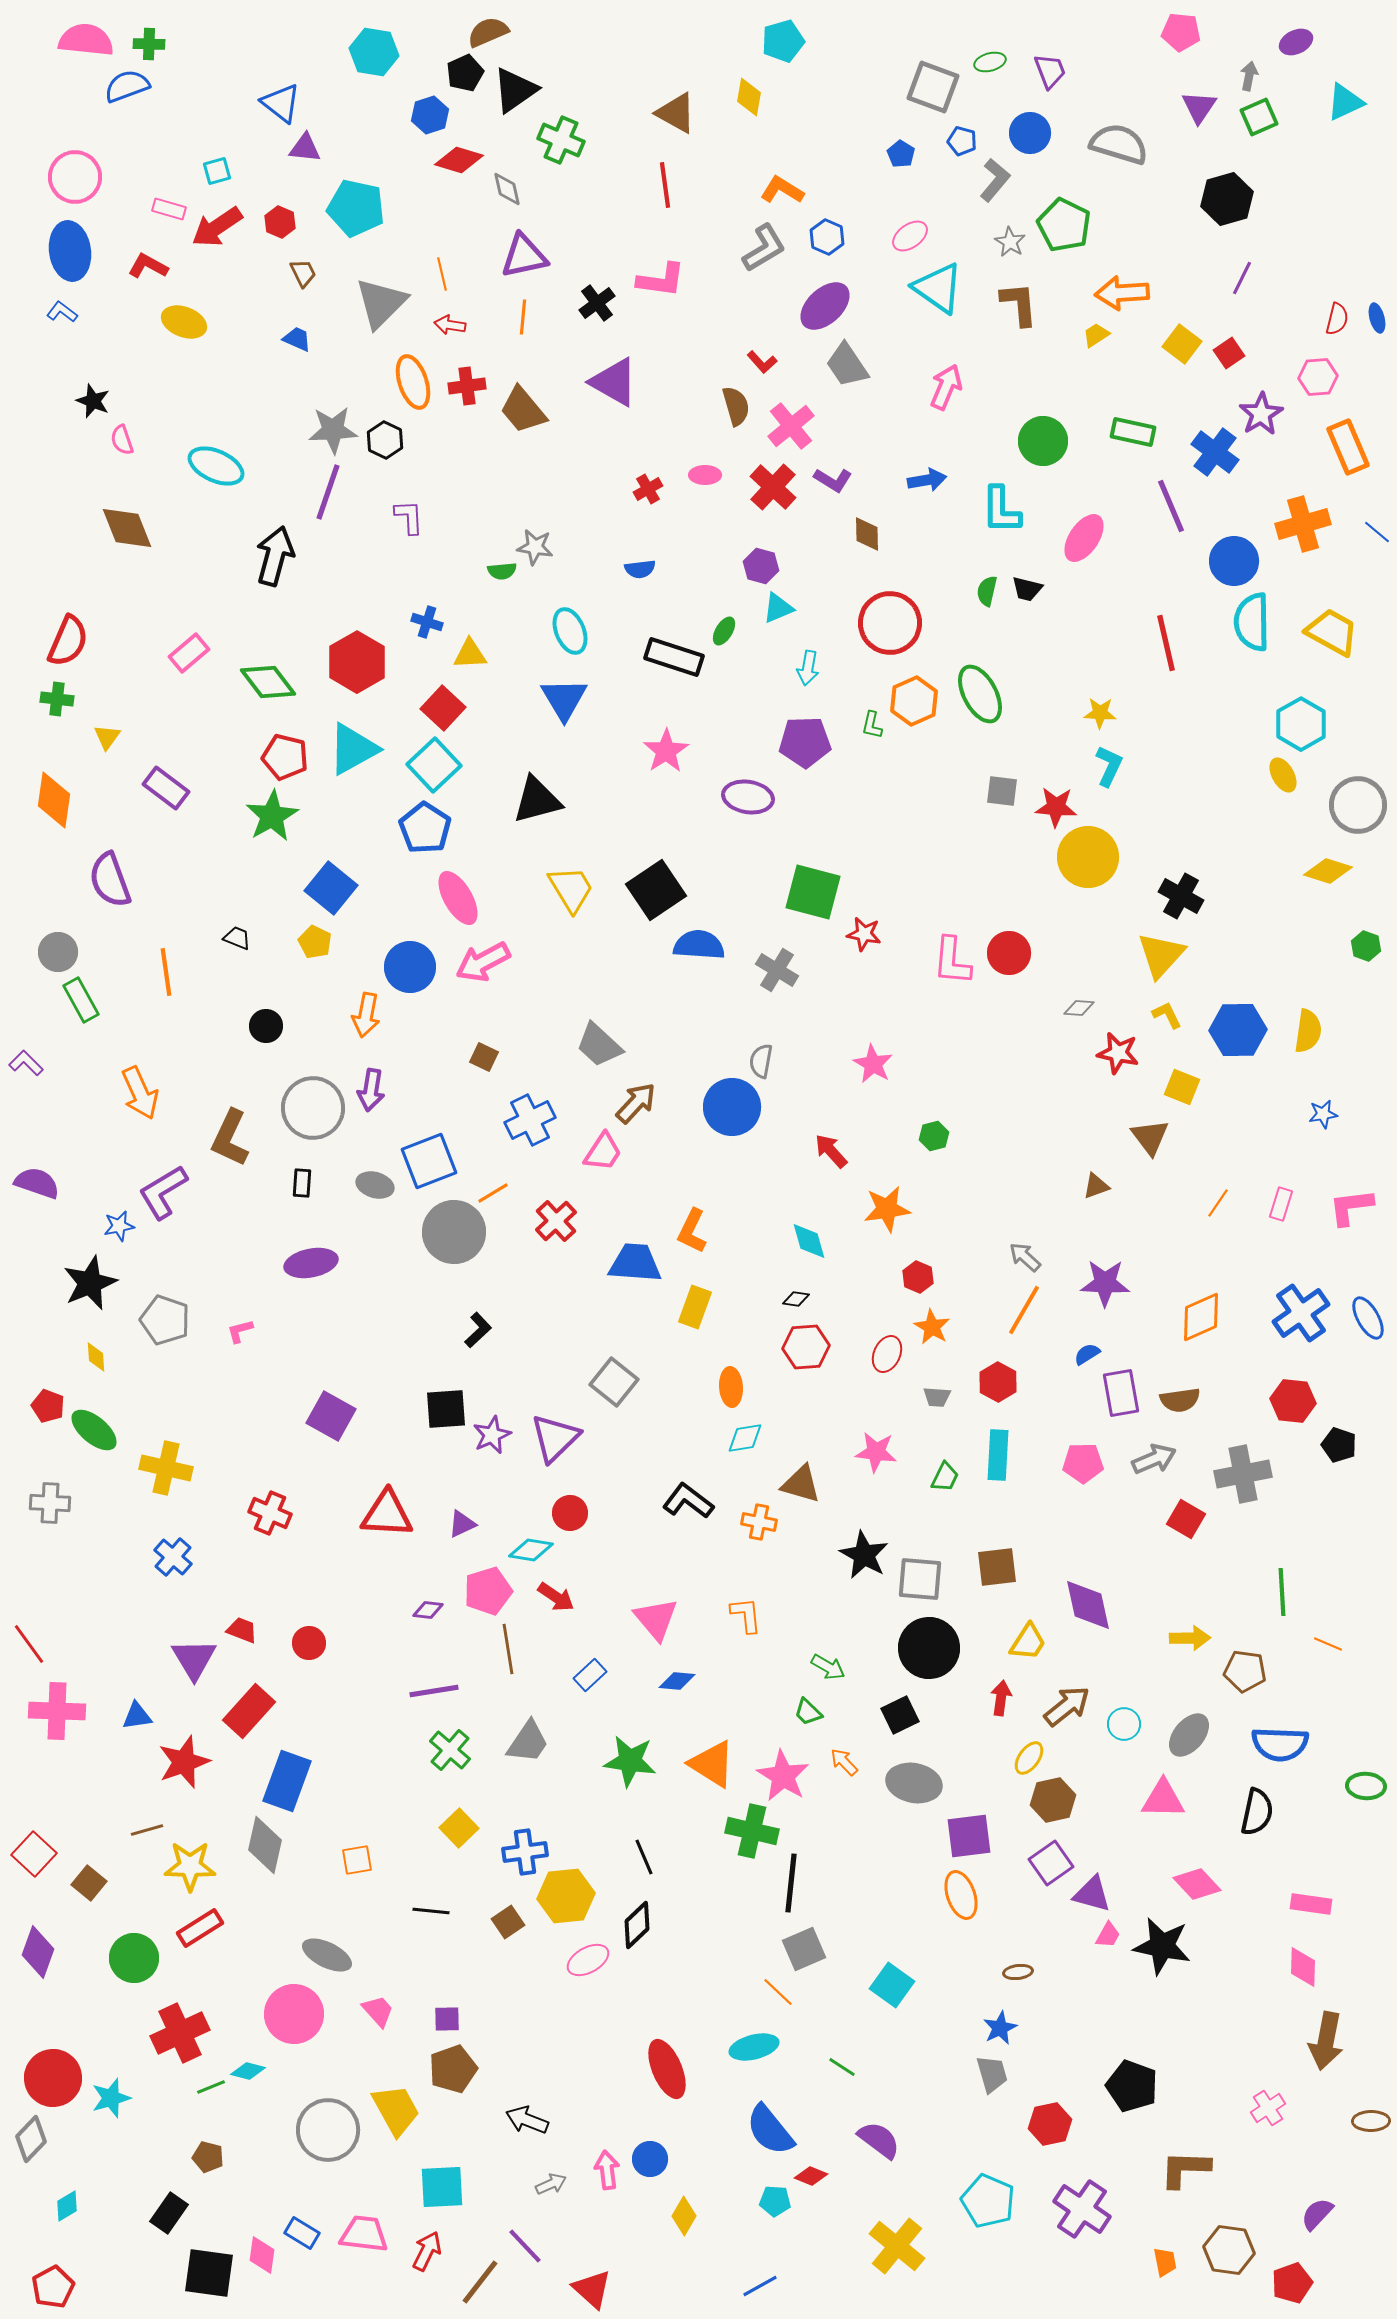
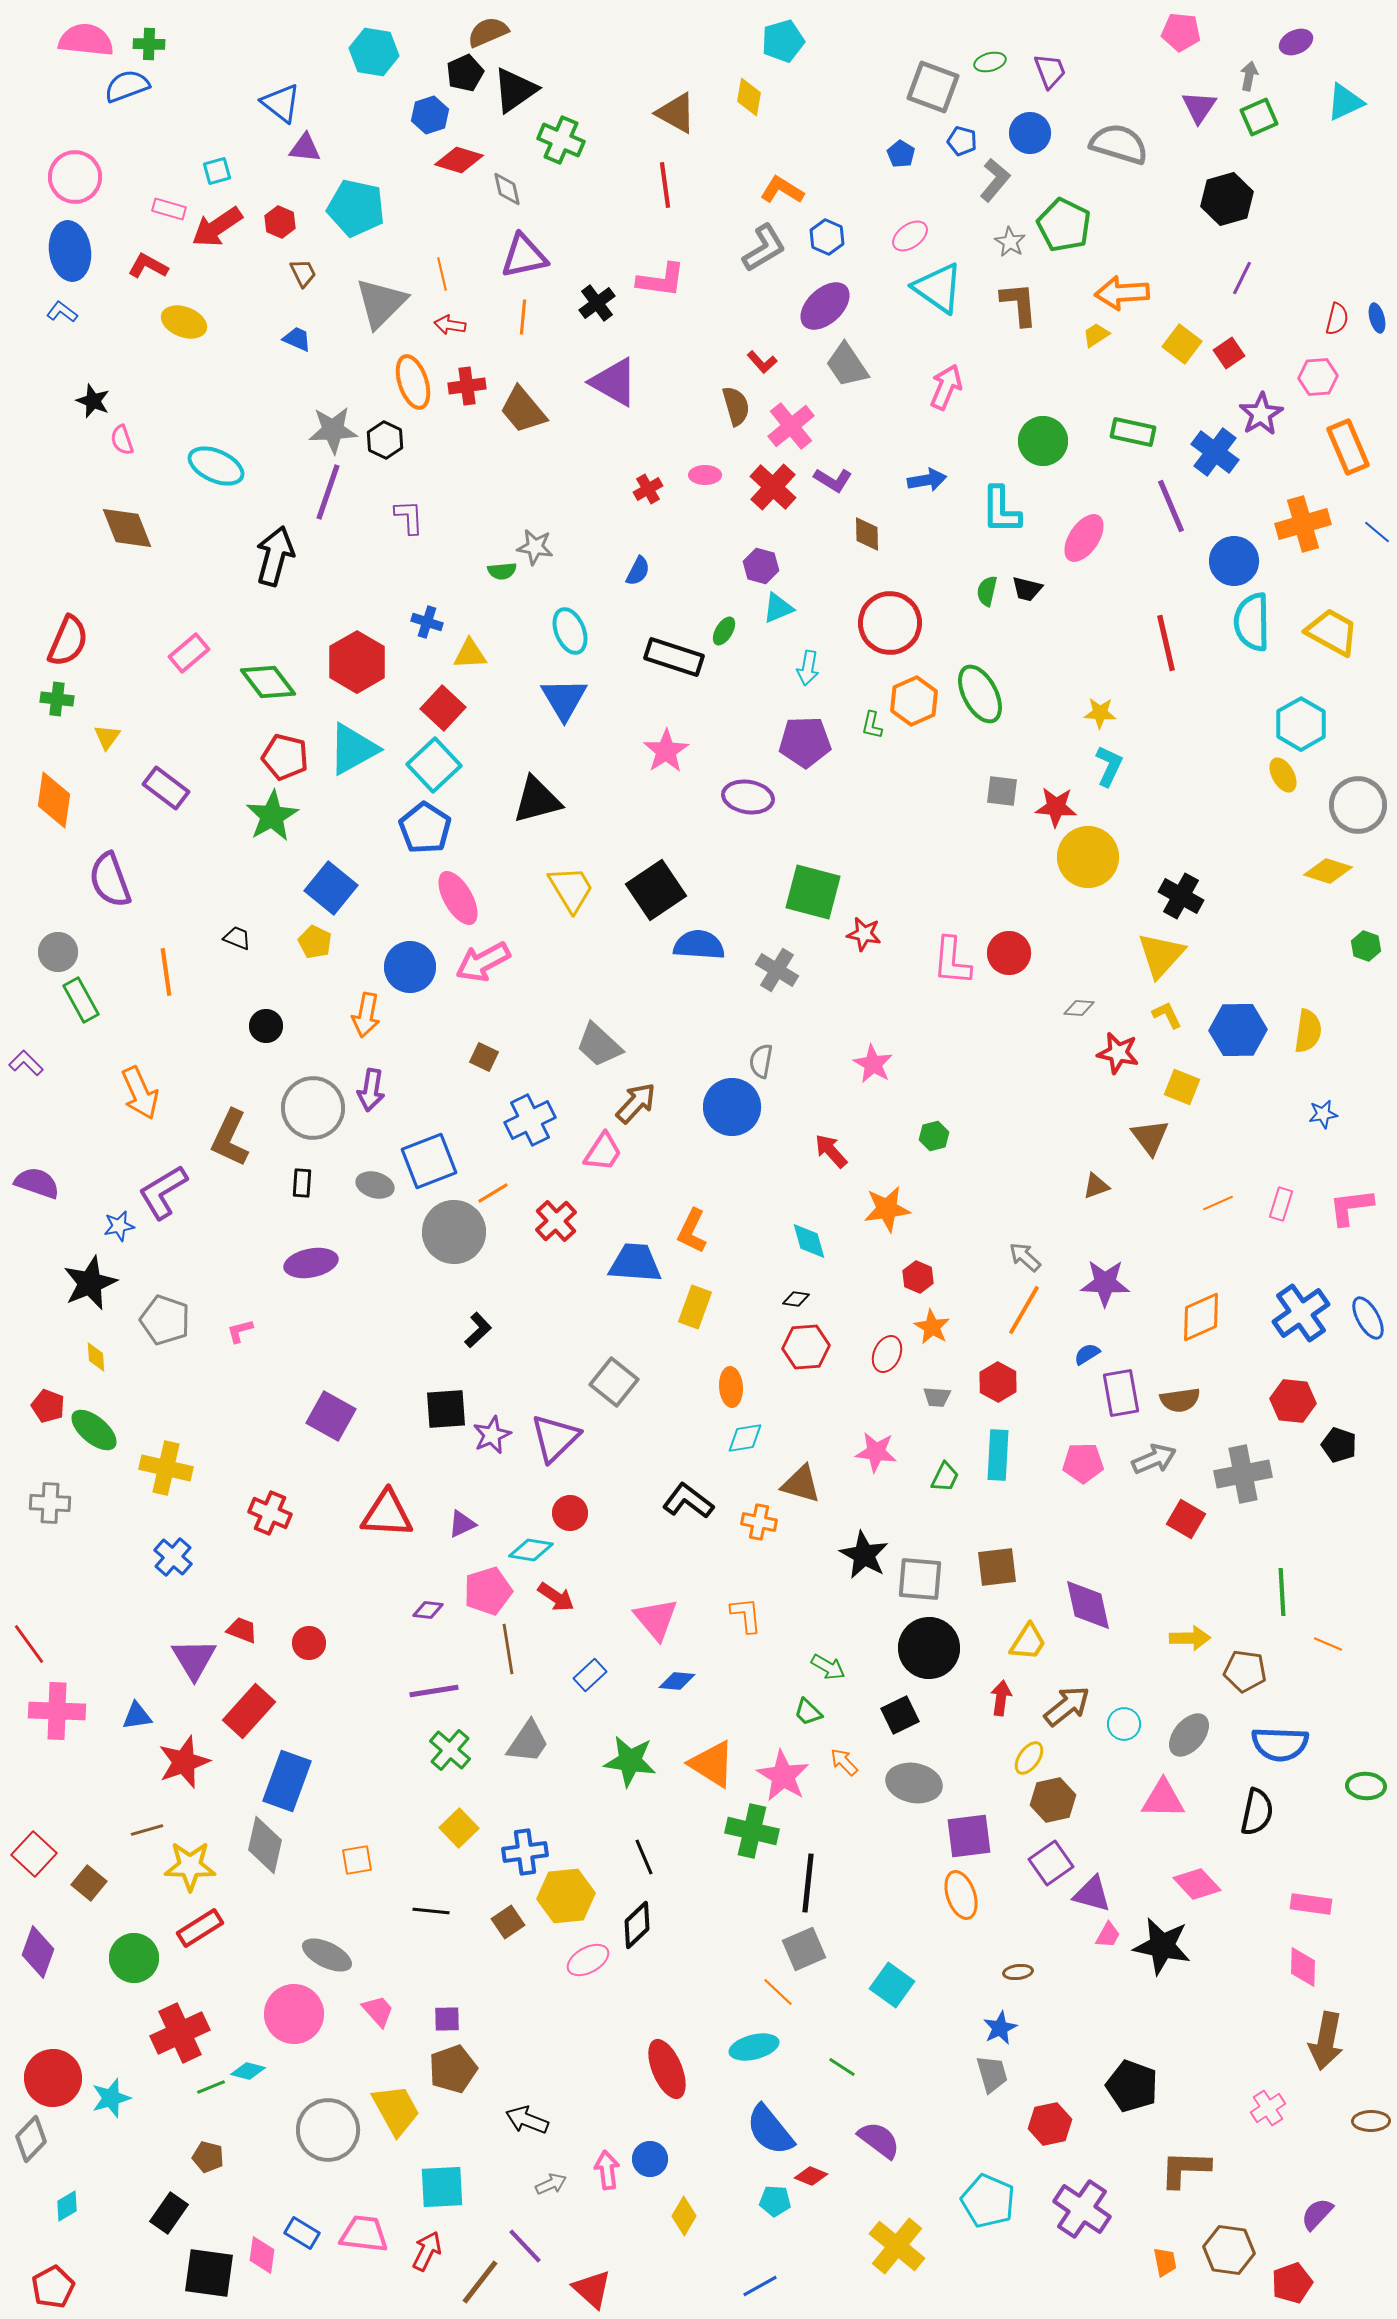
blue semicircle at (640, 569): moved 2 px left, 2 px down; rotated 56 degrees counterclockwise
orange line at (1218, 1203): rotated 32 degrees clockwise
black line at (791, 1883): moved 17 px right
